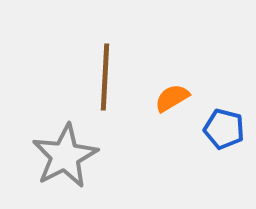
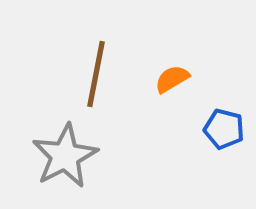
brown line: moved 9 px left, 3 px up; rotated 8 degrees clockwise
orange semicircle: moved 19 px up
